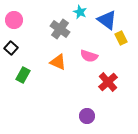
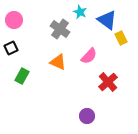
black square: rotated 24 degrees clockwise
pink semicircle: rotated 66 degrees counterclockwise
green rectangle: moved 1 px left, 1 px down
